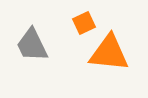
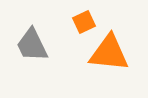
orange square: moved 1 px up
